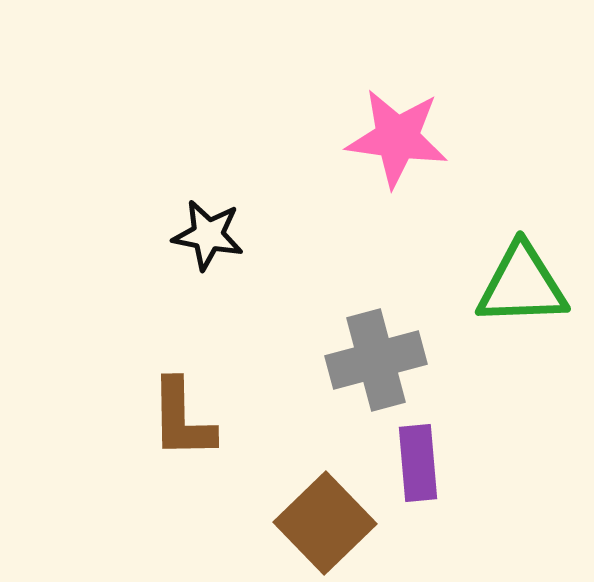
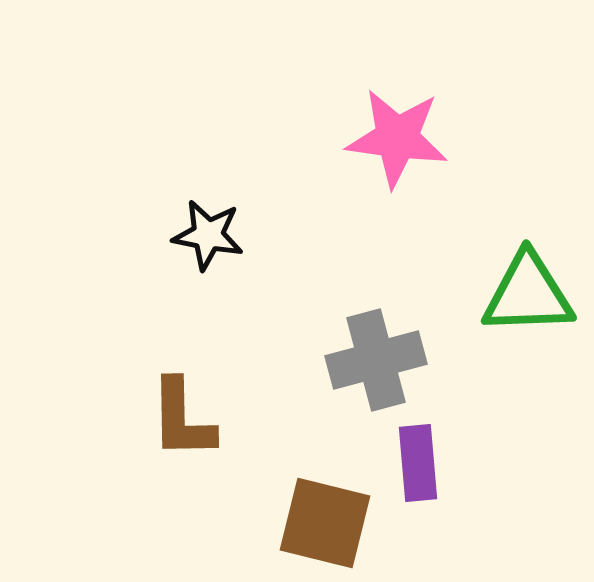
green triangle: moved 6 px right, 9 px down
brown square: rotated 32 degrees counterclockwise
